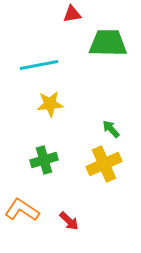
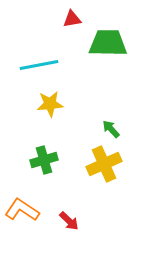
red triangle: moved 5 px down
